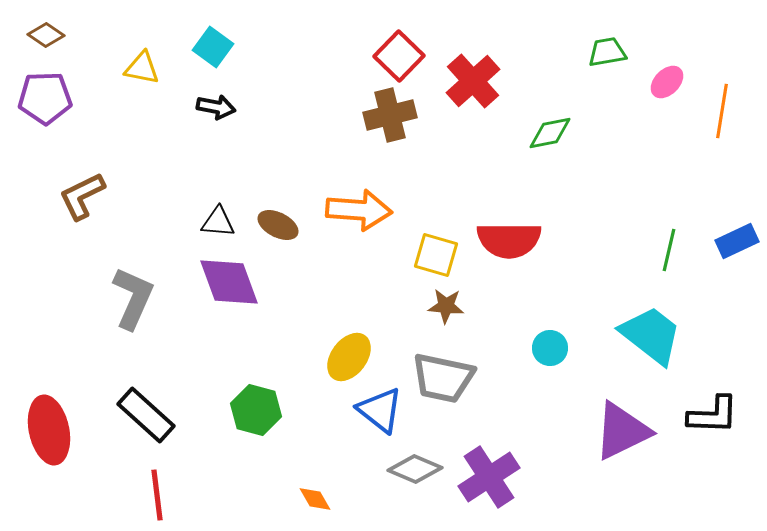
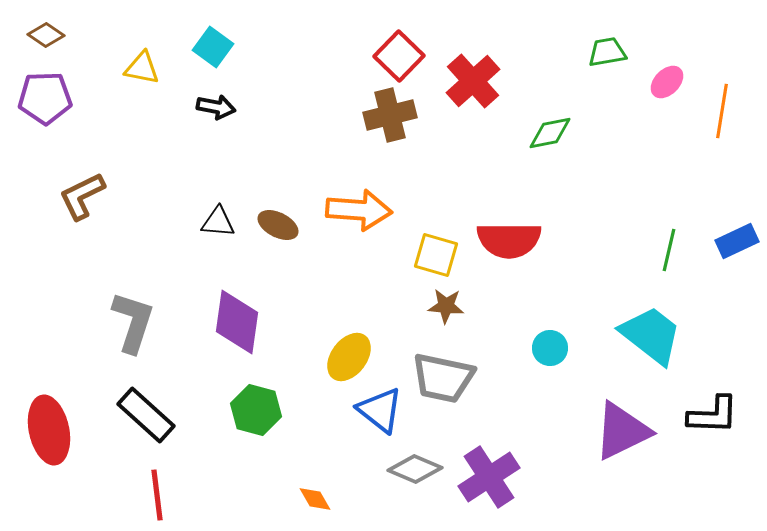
purple diamond: moved 8 px right, 40 px down; rotated 28 degrees clockwise
gray L-shape: moved 24 px down; rotated 6 degrees counterclockwise
